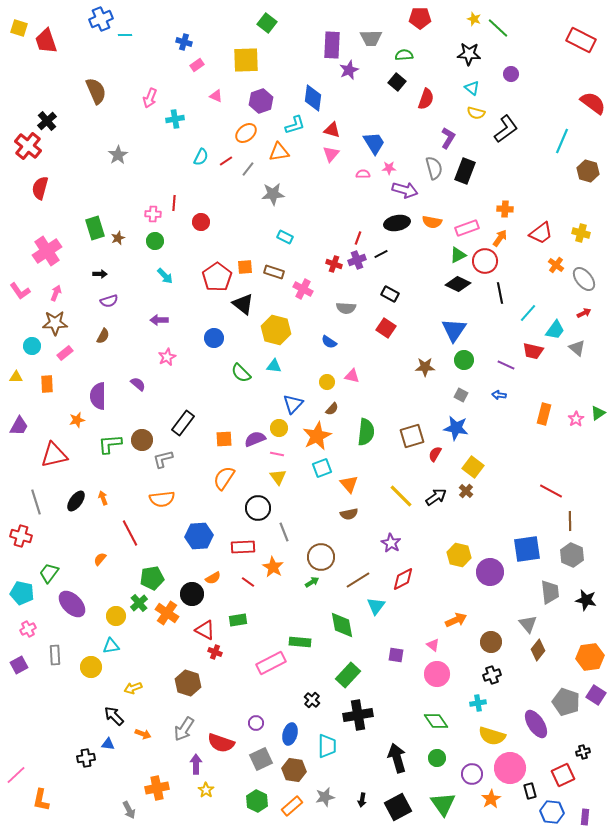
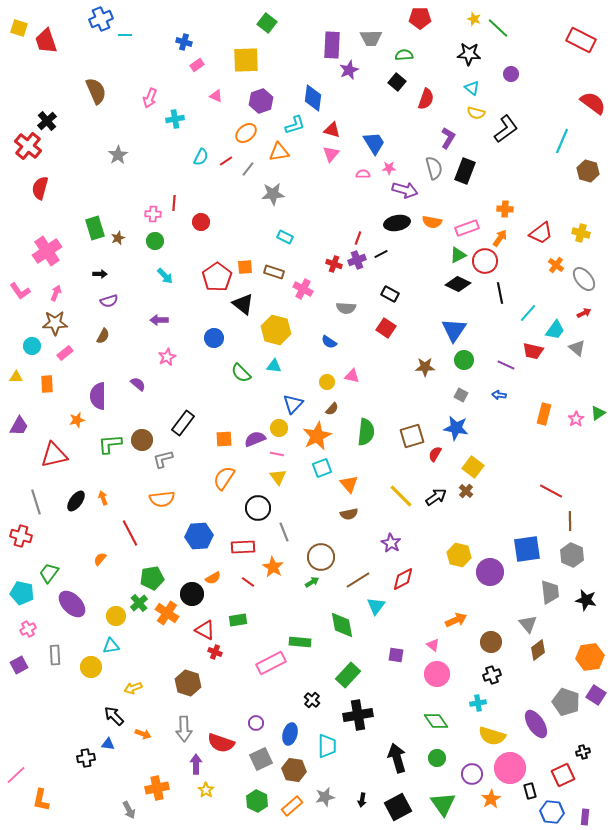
brown diamond at (538, 650): rotated 15 degrees clockwise
gray arrow at (184, 729): rotated 35 degrees counterclockwise
